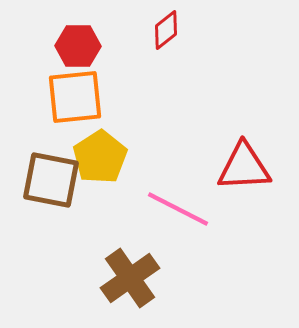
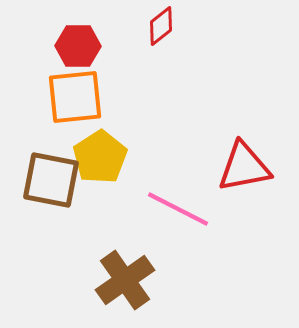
red diamond: moved 5 px left, 4 px up
red triangle: rotated 8 degrees counterclockwise
brown cross: moved 5 px left, 2 px down
